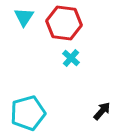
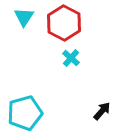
red hexagon: rotated 20 degrees clockwise
cyan pentagon: moved 3 px left
